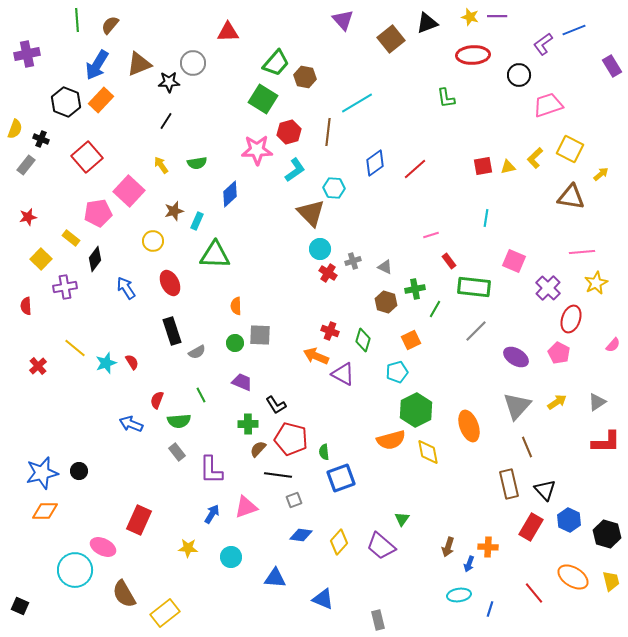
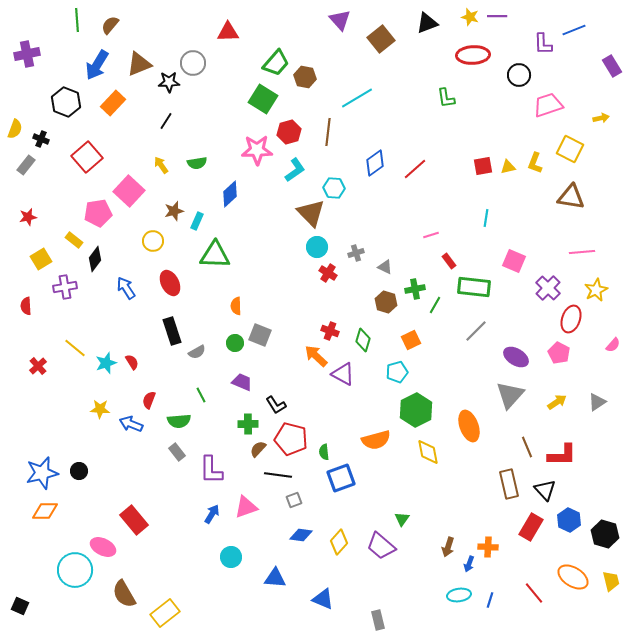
purple triangle at (343, 20): moved 3 px left
brown square at (391, 39): moved 10 px left
purple L-shape at (543, 44): rotated 55 degrees counterclockwise
orange rectangle at (101, 100): moved 12 px right, 3 px down
cyan line at (357, 103): moved 5 px up
yellow L-shape at (535, 158): moved 5 px down; rotated 25 degrees counterclockwise
yellow arrow at (601, 174): moved 56 px up; rotated 28 degrees clockwise
yellow rectangle at (71, 238): moved 3 px right, 2 px down
cyan circle at (320, 249): moved 3 px left, 2 px up
yellow square at (41, 259): rotated 15 degrees clockwise
gray cross at (353, 261): moved 3 px right, 8 px up
yellow star at (596, 283): moved 7 px down
green line at (435, 309): moved 4 px up
gray square at (260, 335): rotated 20 degrees clockwise
orange arrow at (316, 356): rotated 20 degrees clockwise
red semicircle at (157, 400): moved 8 px left
gray triangle at (517, 406): moved 7 px left, 11 px up
orange semicircle at (391, 440): moved 15 px left
red L-shape at (606, 442): moved 44 px left, 13 px down
red rectangle at (139, 520): moved 5 px left; rotated 64 degrees counterclockwise
black hexagon at (607, 534): moved 2 px left
yellow star at (188, 548): moved 88 px left, 139 px up
blue line at (490, 609): moved 9 px up
